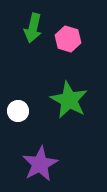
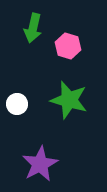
pink hexagon: moved 7 px down
green star: rotated 12 degrees counterclockwise
white circle: moved 1 px left, 7 px up
